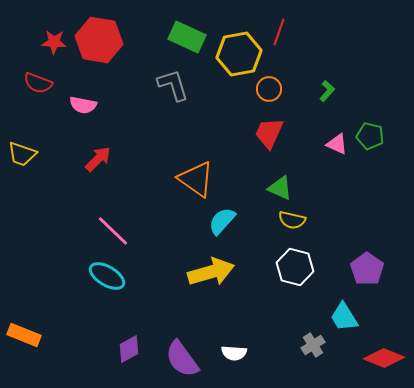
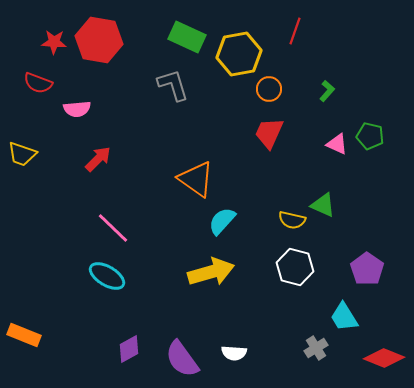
red line: moved 16 px right, 1 px up
pink semicircle: moved 6 px left, 4 px down; rotated 16 degrees counterclockwise
green triangle: moved 43 px right, 17 px down
pink line: moved 3 px up
gray cross: moved 3 px right, 3 px down
